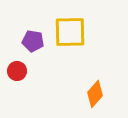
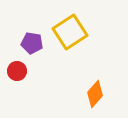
yellow square: rotated 32 degrees counterclockwise
purple pentagon: moved 1 px left, 2 px down
